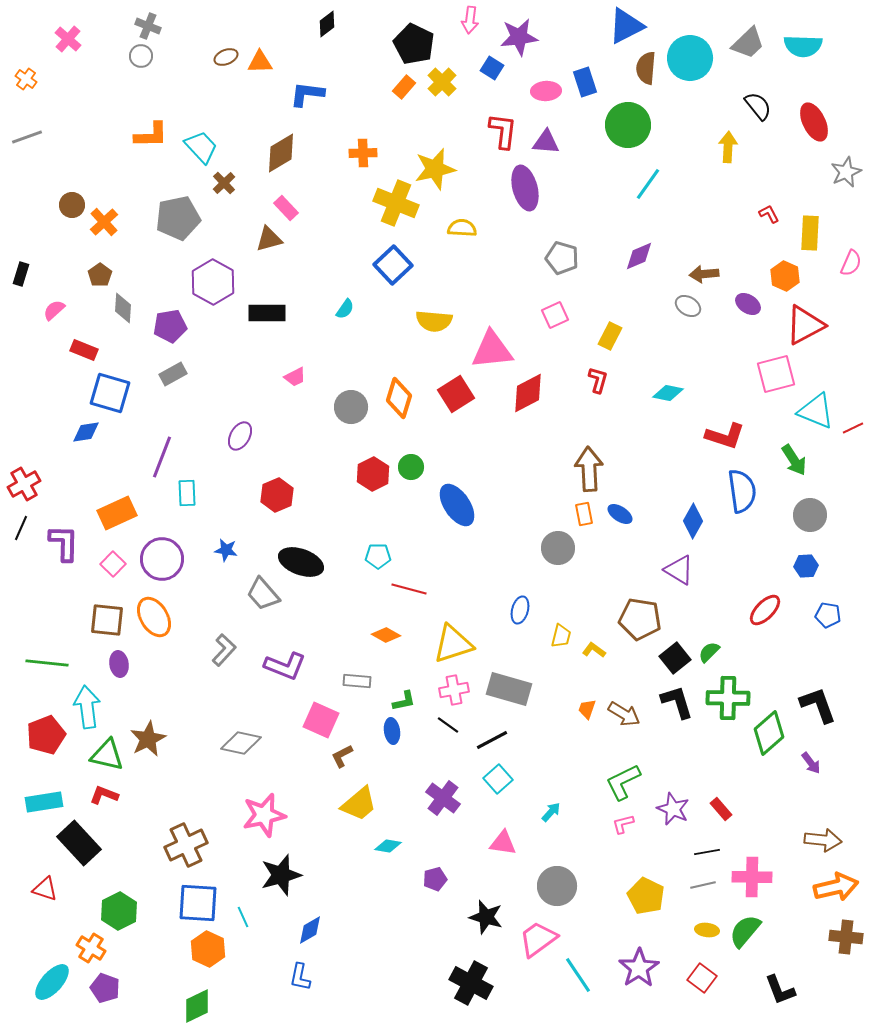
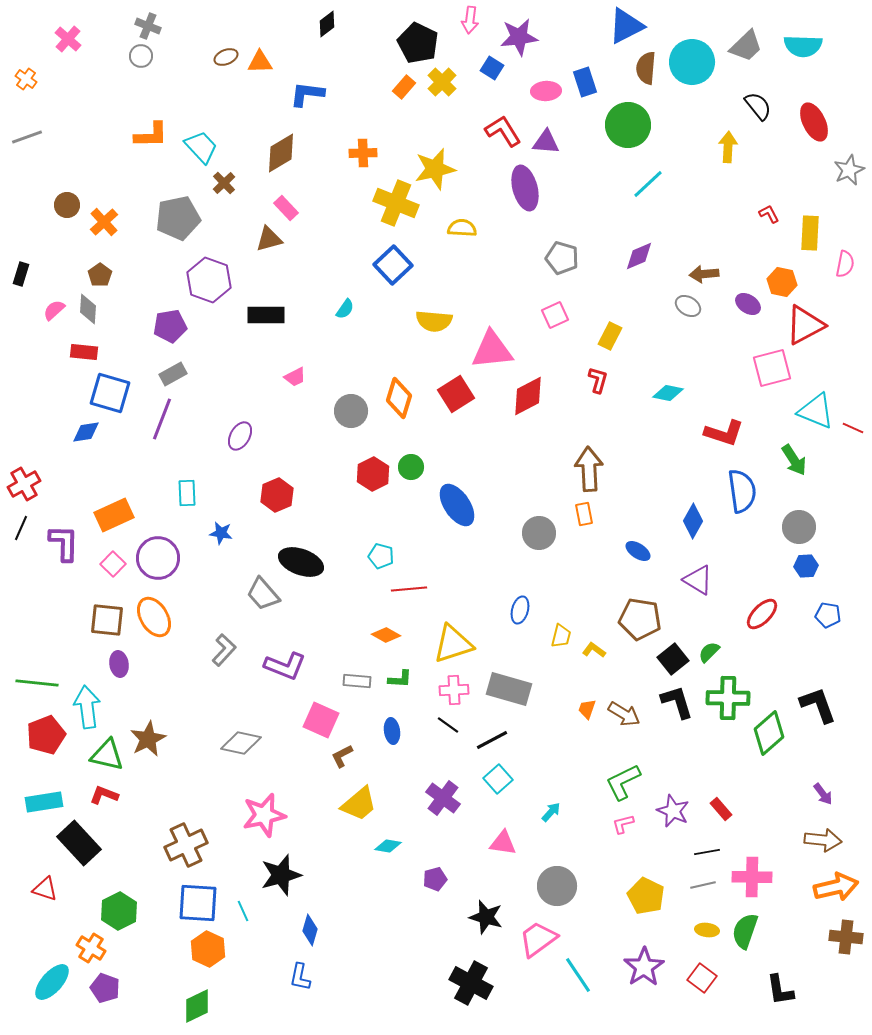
gray trapezoid at (748, 43): moved 2 px left, 3 px down
black pentagon at (414, 44): moved 4 px right, 1 px up
cyan circle at (690, 58): moved 2 px right, 4 px down
red L-shape at (503, 131): rotated 39 degrees counterclockwise
gray star at (846, 172): moved 3 px right, 2 px up
cyan line at (648, 184): rotated 12 degrees clockwise
brown circle at (72, 205): moved 5 px left
pink semicircle at (851, 263): moved 6 px left, 1 px down; rotated 12 degrees counterclockwise
orange hexagon at (785, 276): moved 3 px left, 6 px down; rotated 12 degrees counterclockwise
purple hexagon at (213, 282): moved 4 px left, 2 px up; rotated 9 degrees counterclockwise
gray diamond at (123, 308): moved 35 px left, 1 px down
black rectangle at (267, 313): moved 1 px left, 2 px down
red rectangle at (84, 350): moved 2 px down; rotated 16 degrees counterclockwise
pink square at (776, 374): moved 4 px left, 6 px up
red diamond at (528, 393): moved 3 px down
gray circle at (351, 407): moved 4 px down
red line at (853, 428): rotated 50 degrees clockwise
red L-shape at (725, 436): moved 1 px left, 3 px up
purple line at (162, 457): moved 38 px up
orange rectangle at (117, 513): moved 3 px left, 2 px down
blue ellipse at (620, 514): moved 18 px right, 37 px down
gray circle at (810, 515): moved 11 px left, 12 px down
gray circle at (558, 548): moved 19 px left, 15 px up
blue star at (226, 550): moved 5 px left, 17 px up
cyan pentagon at (378, 556): moved 3 px right; rotated 15 degrees clockwise
purple circle at (162, 559): moved 4 px left, 1 px up
purple triangle at (679, 570): moved 19 px right, 10 px down
red line at (409, 589): rotated 20 degrees counterclockwise
red ellipse at (765, 610): moved 3 px left, 4 px down
black square at (675, 658): moved 2 px left, 1 px down
green line at (47, 663): moved 10 px left, 20 px down
pink cross at (454, 690): rotated 8 degrees clockwise
green L-shape at (404, 701): moved 4 px left, 22 px up; rotated 15 degrees clockwise
purple arrow at (811, 763): moved 12 px right, 31 px down
purple star at (673, 809): moved 2 px down
cyan line at (243, 917): moved 6 px up
blue diamond at (310, 930): rotated 44 degrees counterclockwise
green semicircle at (745, 931): rotated 21 degrees counterclockwise
purple star at (639, 968): moved 5 px right, 1 px up
black L-shape at (780, 990): rotated 12 degrees clockwise
